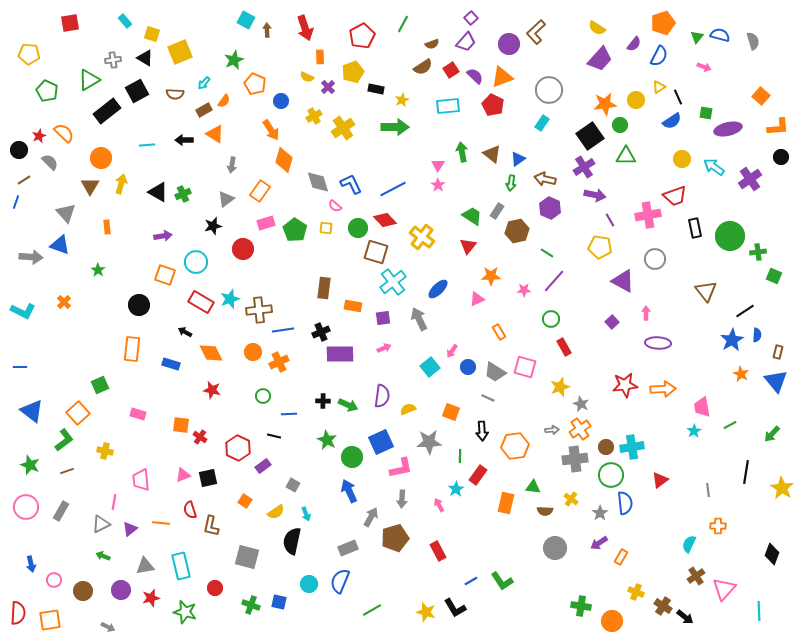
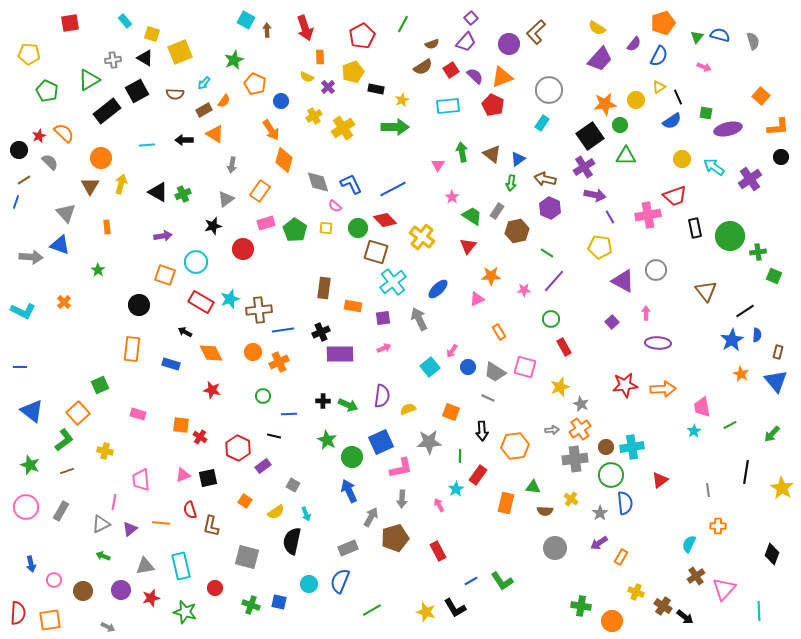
pink star at (438, 185): moved 14 px right, 12 px down
purple line at (610, 220): moved 3 px up
gray circle at (655, 259): moved 1 px right, 11 px down
